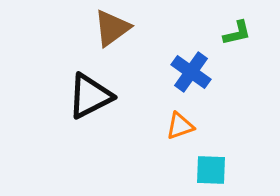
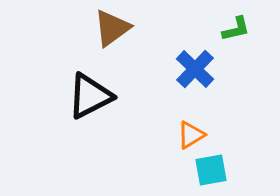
green L-shape: moved 1 px left, 4 px up
blue cross: moved 4 px right, 3 px up; rotated 9 degrees clockwise
orange triangle: moved 11 px right, 9 px down; rotated 12 degrees counterclockwise
cyan square: rotated 12 degrees counterclockwise
